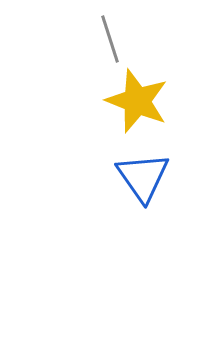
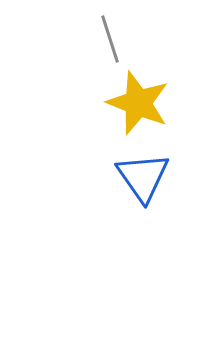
yellow star: moved 1 px right, 2 px down
